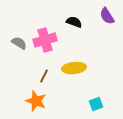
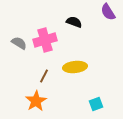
purple semicircle: moved 1 px right, 4 px up
yellow ellipse: moved 1 px right, 1 px up
orange star: rotated 20 degrees clockwise
